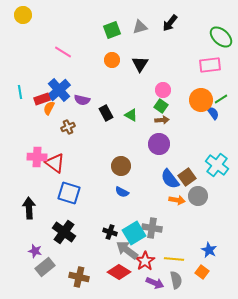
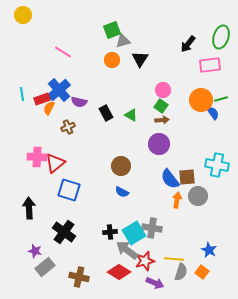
black arrow at (170, 23): moved 18 px right, 21 px down
gray triangle at (140, 27): moved 17 px left, 14 px down
green ellipse at (221, 37): rotated 65 degrees clockwise
black triangle at (140, 64): moved 5 px up
cyan line at (20, 92): moved 2 px right, 2 px down
green line at (221, 99): rotated 16 degrees clockwise
purple semicircle at (82, 100): moved 3 px left, 2 px down
red triangle at (55, 163): rotated 45 degrees clockwise
cyan cross at (217, 165): rotated 25 degrees counterclockwise
brown square at (187, 177): rotated 30 degrees clockwise
blue square at (69, 193): moved 3 px up
orange arrow at (177, 200): rotated 91 degrees counterclockwise
black cross at (110, 232): rotated 24 degrees counterclockwise
red star at (145, 261): rotated 18 degrees clockwise
gray semicircle at (176, 280): moved 5 px right, 8 px up; rotated 30 degrees clockwise
